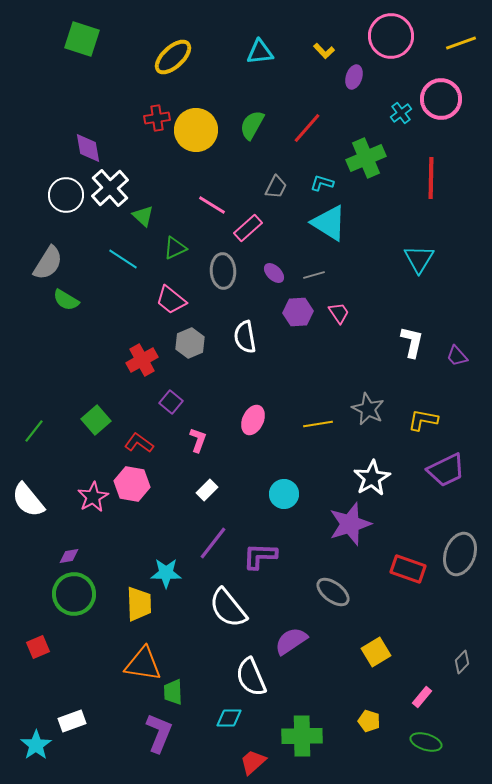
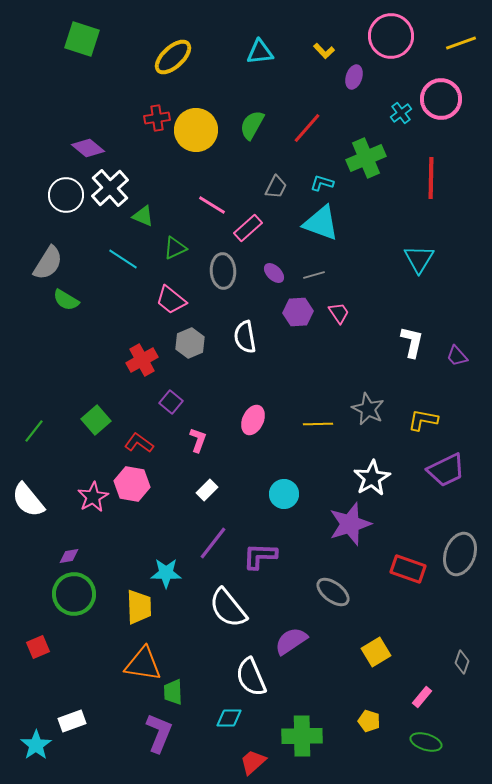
purple diamond at (88, 148): rotated 40 degrees counterclockwise
green triangle at (143, 216): rotated 20 degrees counterclockwise
cyan triangle at (329, 223): moved 8 px left; rotated 12 degrees counterclockwise
yellow line at (318, 424): rotated 8 degrees clockwise
yellow trapezoid at (139, 604): moved 3 px down
gray diamond at (462, 662): rotated 25 degrees counterclockwise
